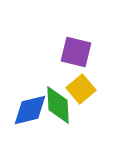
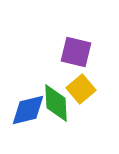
green diamond: moved 2 px left, 2 px up
blue diamond: moved 2 px left
